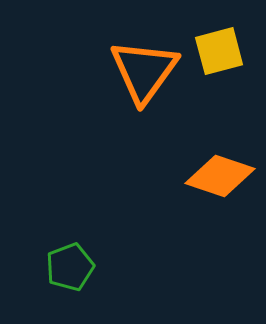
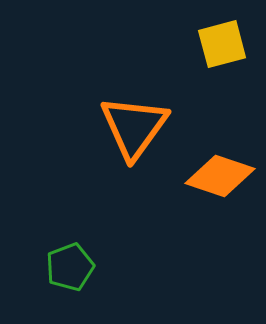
yellow square: moved 3 px right, 7 px up
orange triangle: moved 10 px left, 56 px down
